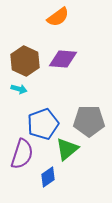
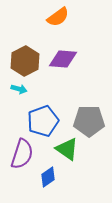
brown hexagon: rotated 8 degrees clockwise
blue pentagon: moved 3 px up
green triangle: rotated 45 degrees counterclockwise
